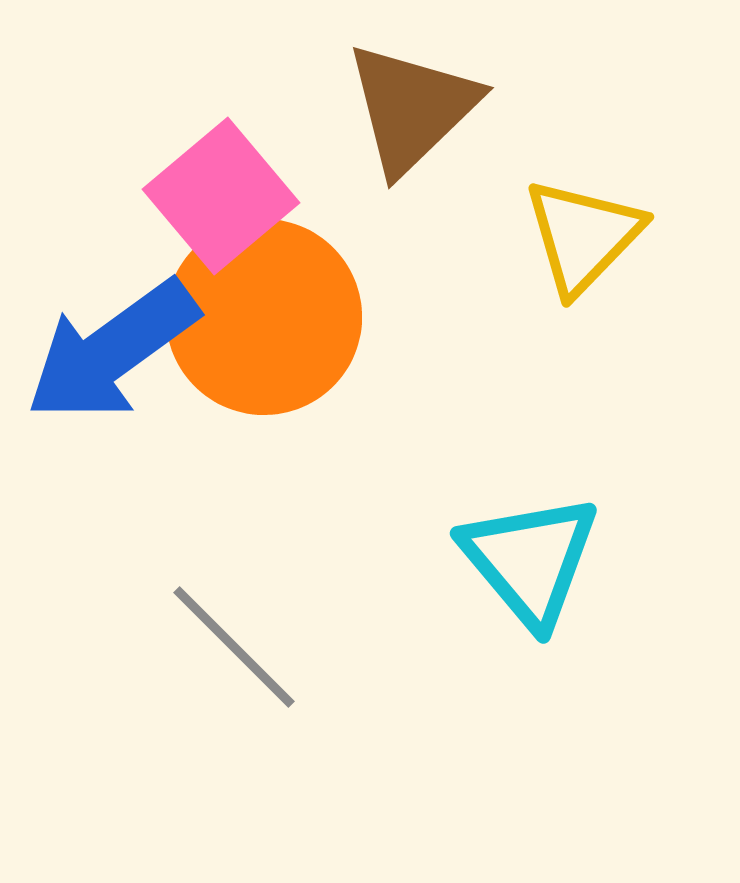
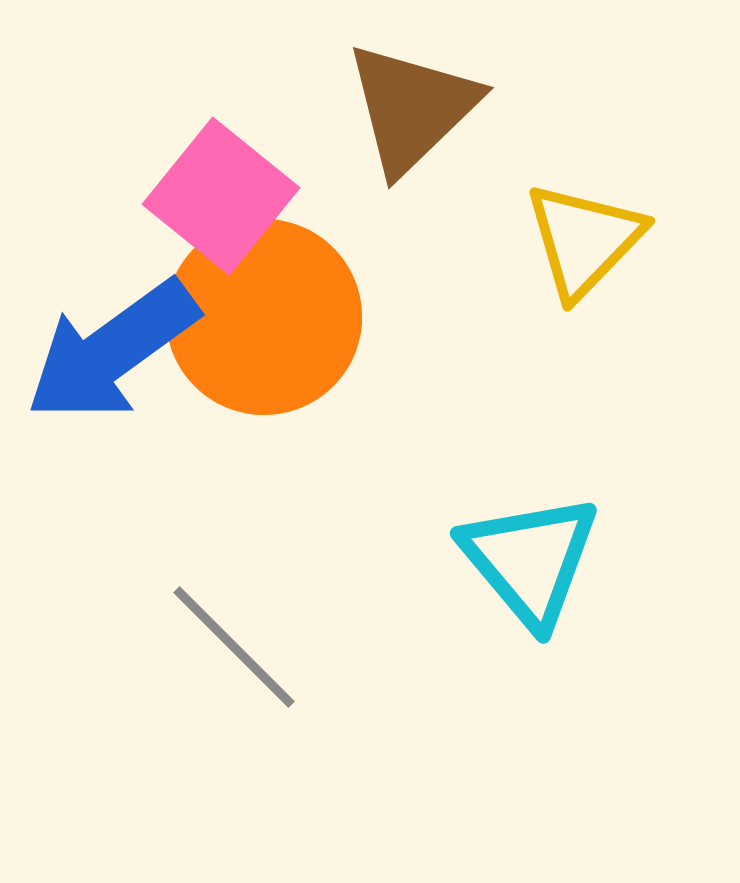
pink square: rotated 11 degrees counterclockwise
yellow triangle: moved 1 px right, 4 px down
